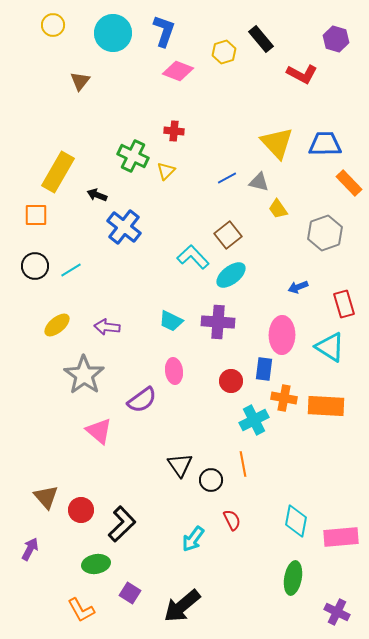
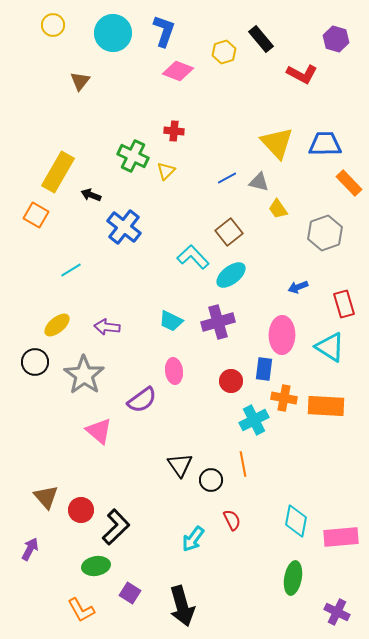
black arrow at (97, 195): moved 6 px left
orange square at (36, 215): rotated 30 degrees clockwise
brown square at (228, 235): moved 1 px right, 3 px up
black circle at (35, 266): moved 96 px down
purple cross at (218, 322): rotated 20 degrees counterclockwise
black L-shape at (122, 524): moved 6 px left, 3 px down
green ellipse at (96, 564): moved 2 px down
black arrow at (182, 606): rotated 66 degrees counterclockwise
